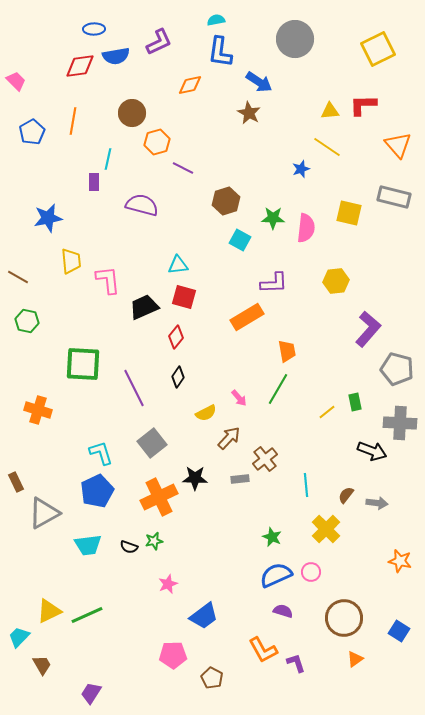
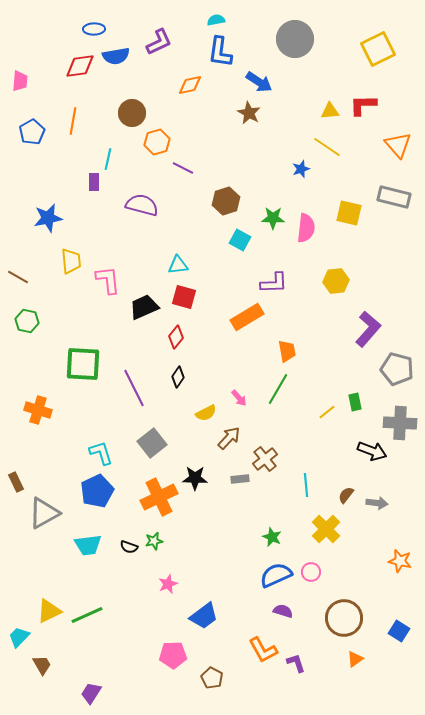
pink trapezoid at (16, 81): moved 4 px right; rotated 50 degrees clockwise
